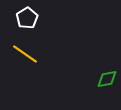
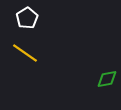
yellow line: moved 1 px up
